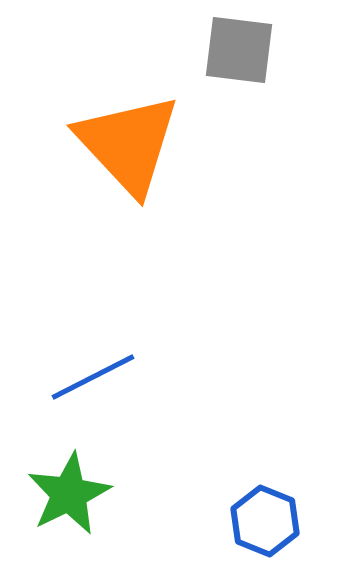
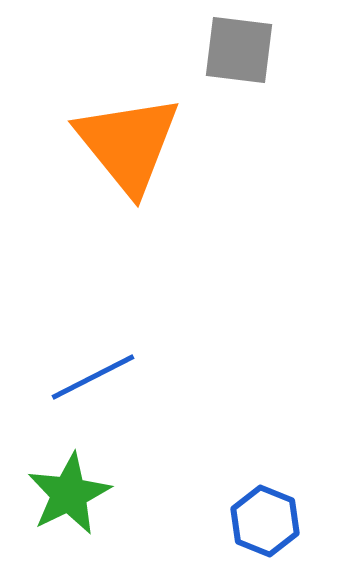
orange triangle: rotated 4 degrees clockwise
